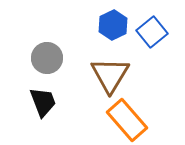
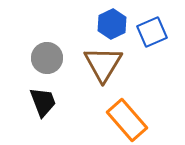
blue hexagon: moved 1 px left, 1 px up
blue square: rotated 16 degrees clockwise
brown triangle: moved 7 px left, 11 px up
